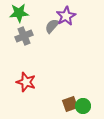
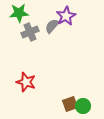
gray cross: moved 6 px right, 4 px up
